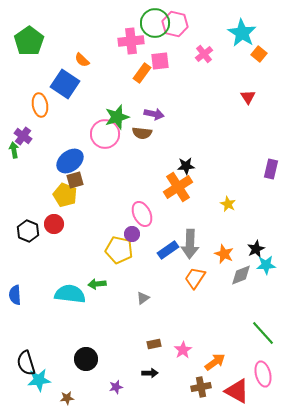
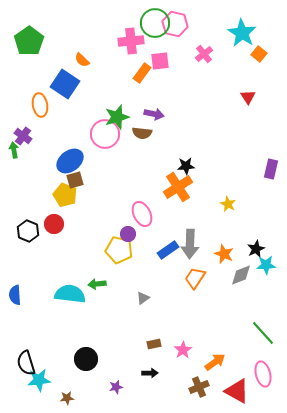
purple circle at (132, 234): moved 4 px left
brown cross at (201, 387): moved 2 px left; rotated 12 degrees counterclockwise
